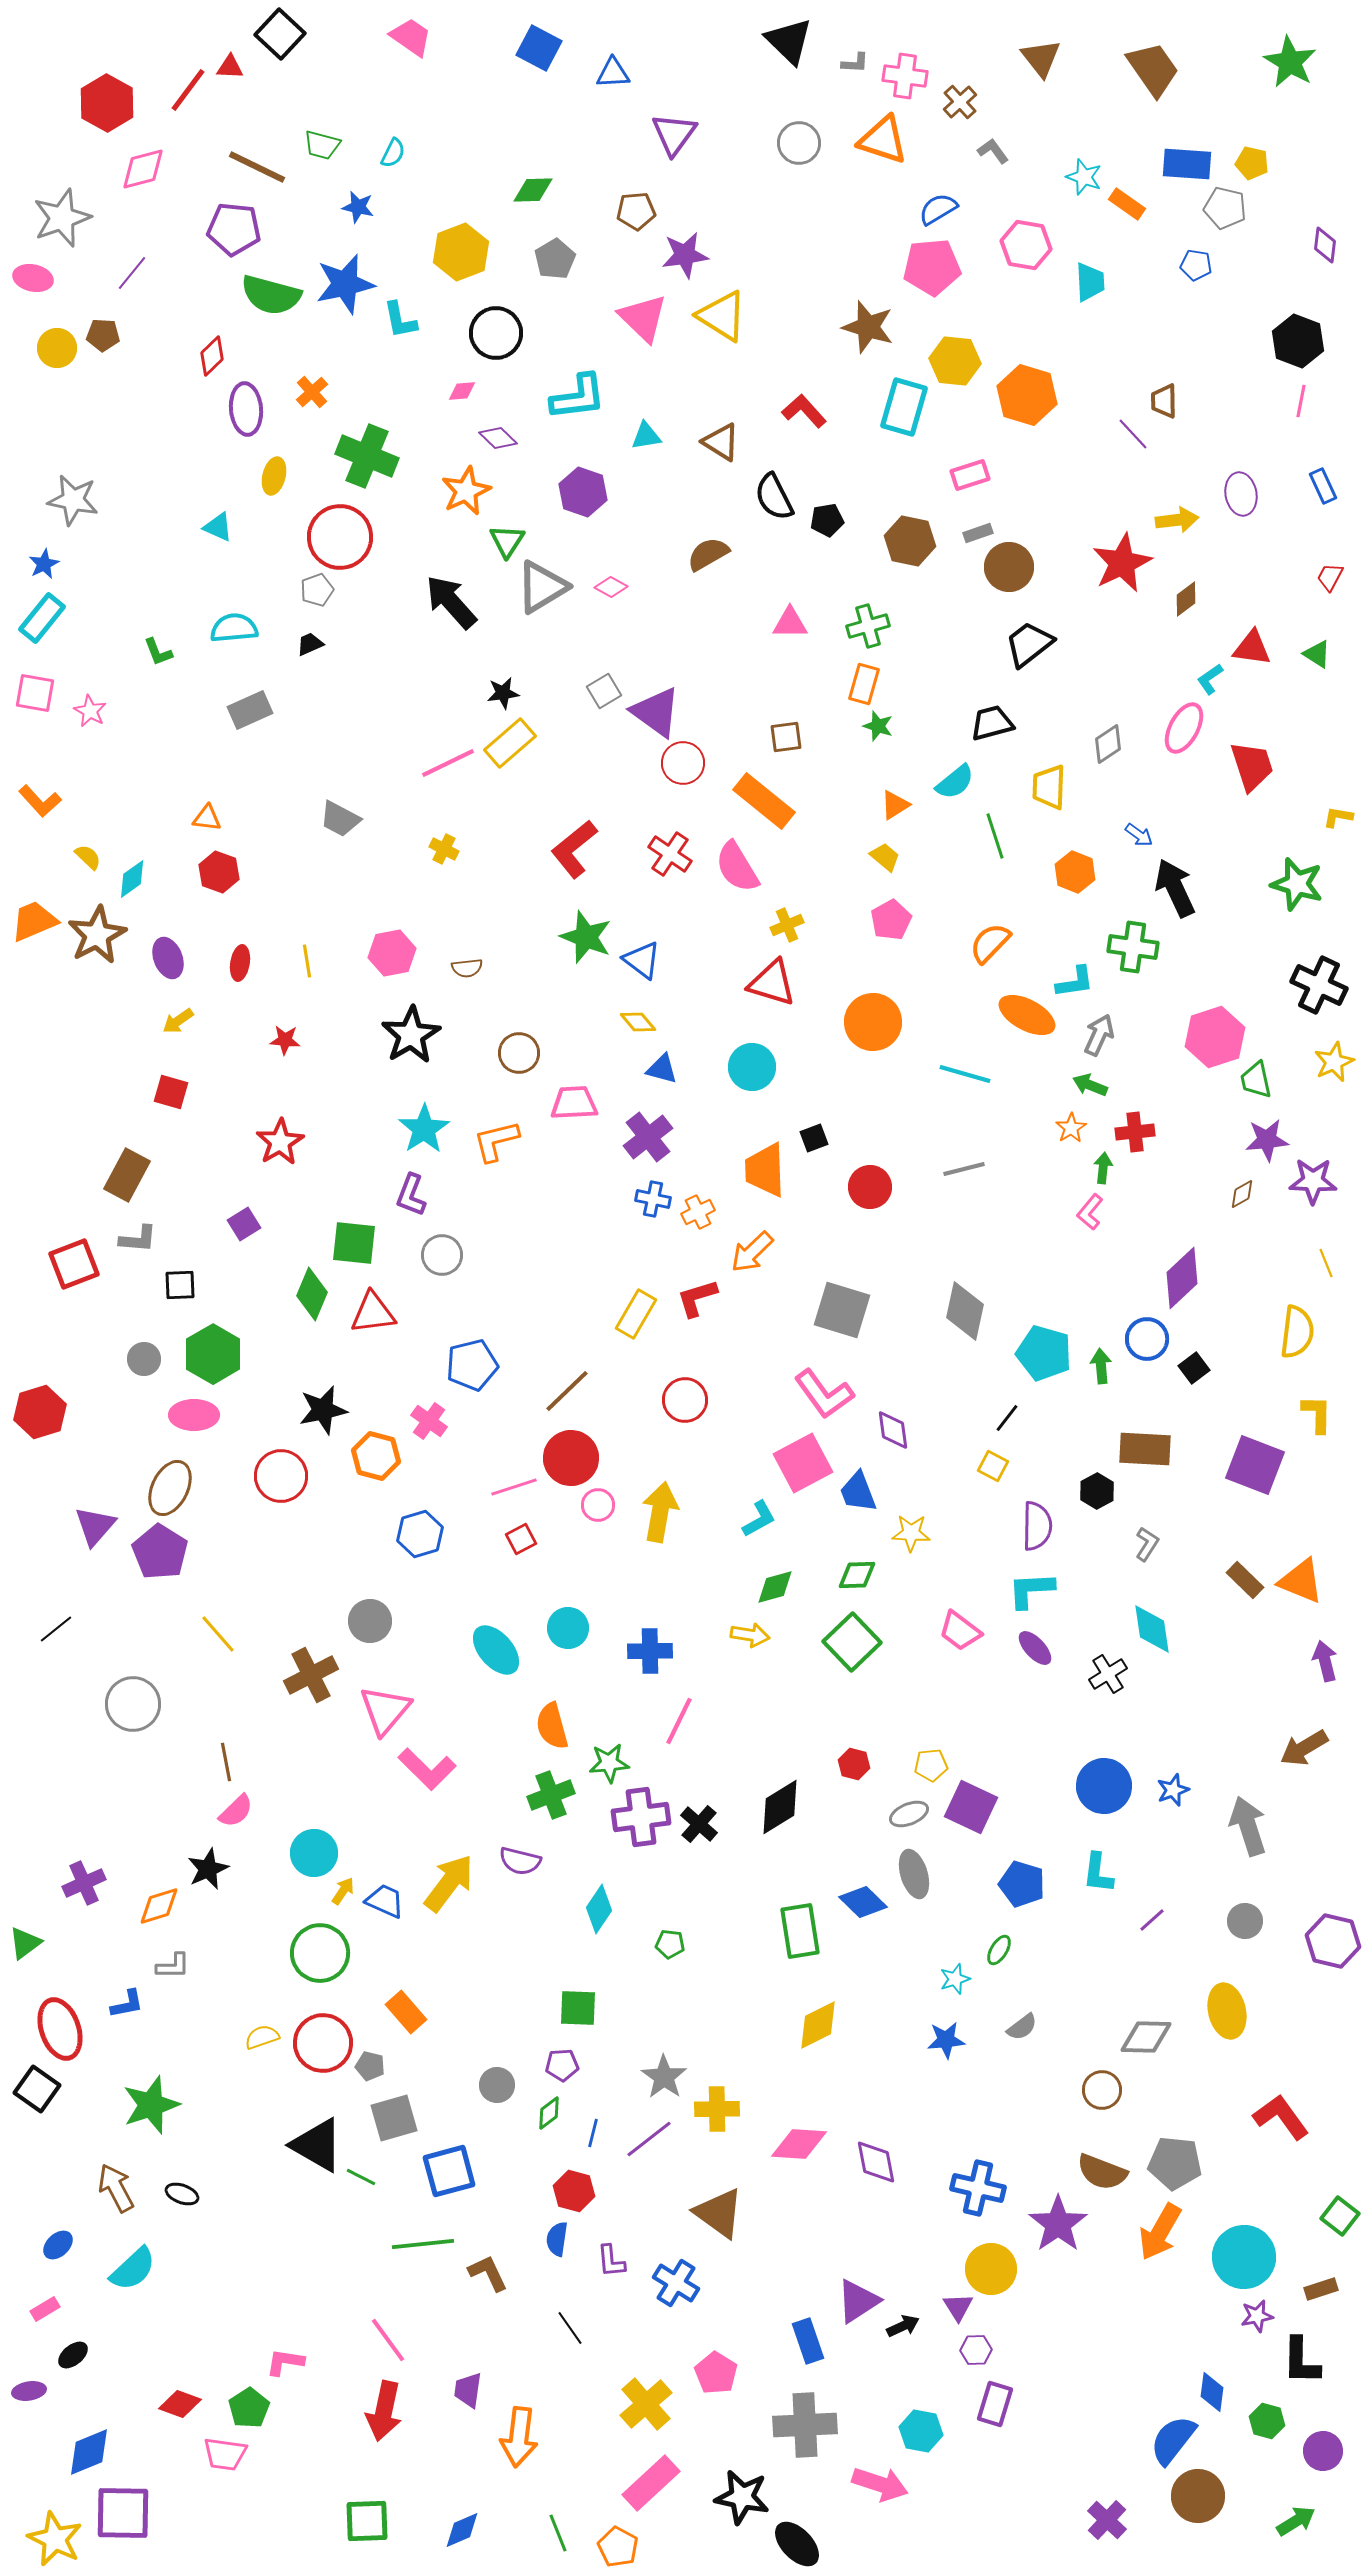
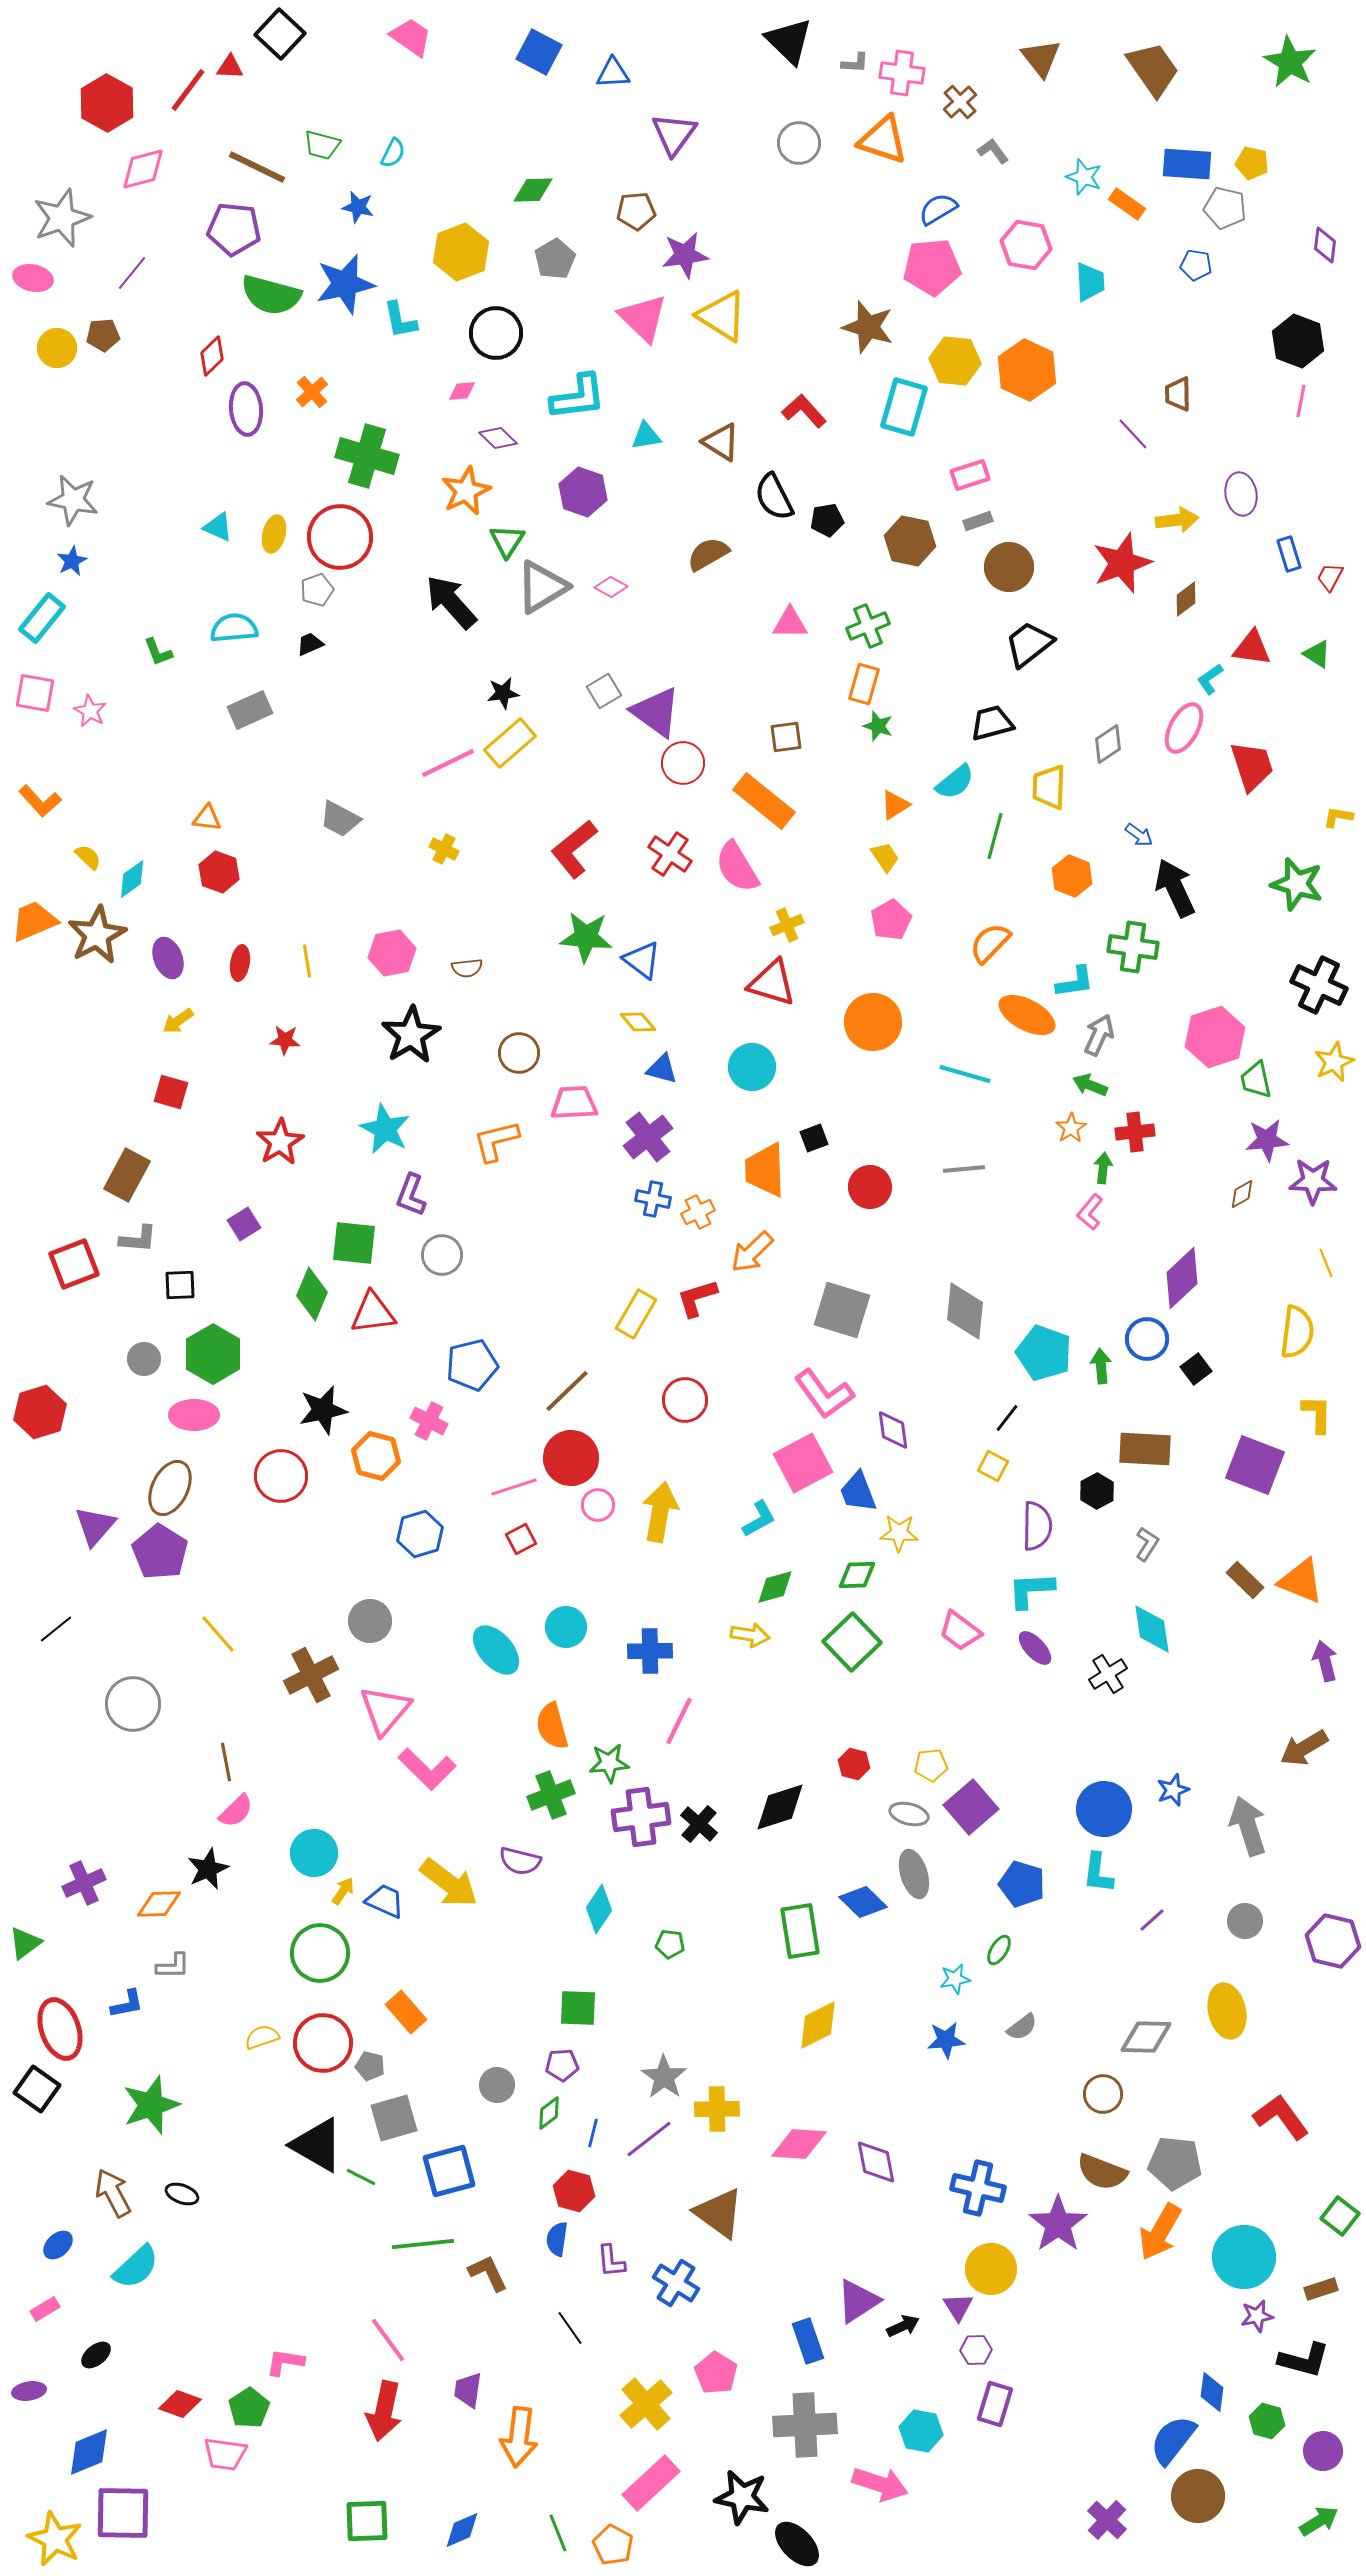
blue square at (539, 48): moved 4 px down
pink cross at (905, 76): moved 3 px left, 3 px up
brown pentagon at (103, 335): rotated 8 degrees counterclockwise
orange hexagon at (1027, 395): moved 25 px up; rotated 8 degrees clockwise
brown trapezoid at (1164, 401): moved 14 px right, 7 px up
green cross at (367, 456): rotated 6 degrees counterclockwise
yellow ellipse at (274, 476): moved 58 px down
blue rectangle at (1323, 486): moved 34 px left, 68 px down; rotated 8 degrees clockwise
gray rectangle at (978, 533): moved 12 px up
red star at (1122, 563): rotated 6 degrees clockwise
blue star at (44, 564): moved 28 px right, 3 px up
green cross at (868, 626): rotated 6 degrees counterclockwise
green line at (995, 836): rotated 33 degrees clockwise
yellow trapezoid at (885, 857): rotated 16 degrees clockwise
orange hexagon at (1075, 872): moved 3 px left, 4 px down
green star at (586, 937): rotated 16 degrees counterclockwise
cyan star at (424, 1129): moved 39 px left; rotated 12 degrees counterclockwise
gray line at (964, 1169): rotated 9 degrees clockwise
gray diamond at (965, 1311): rotated 6 degrees counterclockwise
cyan pentagon at (1044, 1353): rotated 4 degrees clockwise
black square at (1194, 1368): moved 2 px right, 1 px down
pink cross at (429, 1421): rotated 9 degrees counterclockwise
yellow star at (911, 1533): moved 12 px left
cyan circle at (568, 1628): moved 2 px left, 1 px up
blue circle at (1104, 1786): moved 23 px down
black diamond at (780, 1807): rotated 14 degrees clockwise
purple square at (971, 1807): rotated 24 degrees clockwise
gray ellipse at (909, 1814): rotated 36 degrees clockwise
yellow arrow at (449, 1883): rotated 90 degrees clockwise
orange diamond at (159, 1906): moved 2 px up; rotated 15 degrees clockwise
cyan star at (955, 1979): rotated 8 degrees clockwise
brown circle at (1102, 2090): moved 1 px right, 4 px down
brown arrow at (116, 2188): moved 3 px left, 5 px down
cyan semicircle at (133, 2269): moved 3 px right, 2 px up
black ellipse at (73, 2355): moved 23 px right
black L-shape at (1301, 2361): moved 3 px right, 1 px up; rotated 76 degrees counterclockwise
green arrow at (1296, 2521): moved 23 px right
orange pentagon at (618, 2547): moved 5 px left, 2 px up
